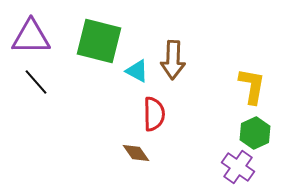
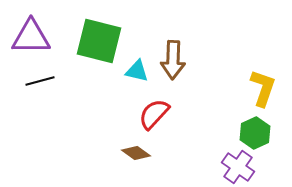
cyan triangle: rotated 15 degrees counterclockwise
black line: moved 4 px right, 1 px up; rotated 64 degrees counterclockwise
yellow L-shape: moved 11 px right, 2 px down; rotated 9 degrees clockwise
red semicircle: rotated 136 degrees counterclockwise
brown diamond: rotated 20 degrees counterclockwise
